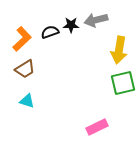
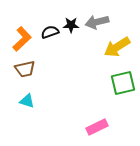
gray arrow: moved 1 px right, 2 px down
yellow arrow: moved 2 px left, 3 px up; rotated 48 degrees clockwise
brown trapezoid: rotated 20 degrees clockwise
